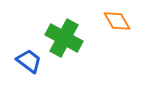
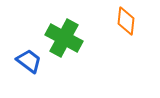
orange diamond: moved 9 px right; rotated 36 degrees clockwise
